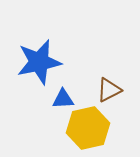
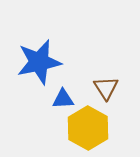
brown triangle: moved 3 px left, 2 px up; rotated 36 degrees counterclockwise
yellow hexagon: rotated 18 degrees counterclockwise
